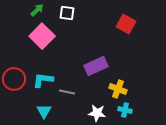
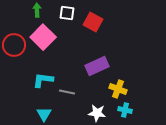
green arrow: rotated 48 degrees counterclockwise
red square: moved 33 px left, 2 px up
pink square: moved 1 px right, 1 px down
purple rectangle: moved 1 px right
red circle: moved 34 px up
cyan triangle: moved 3 px down
